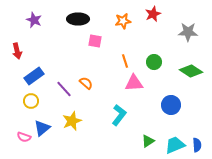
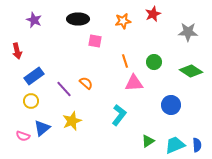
pink semicircle: moved 1 px left, 1 px up
